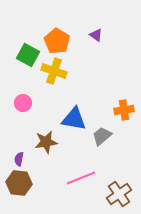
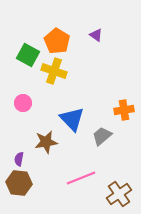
blue triangle: moved 2 px left; rotated 36 degrees clockwise
